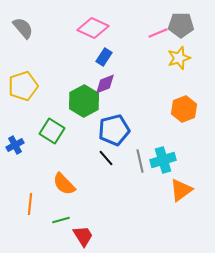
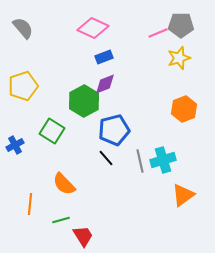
blue rectangle: rotated 36 degrees clockwise
orange triangle: moved 2 px right, 5 px down
